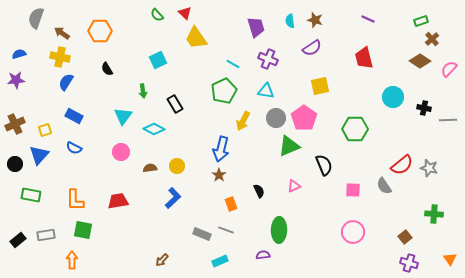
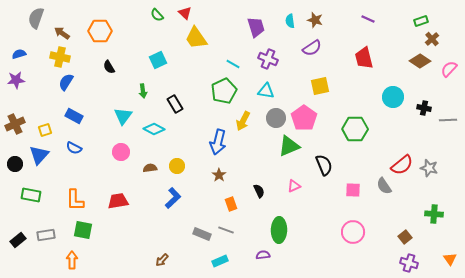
black semicircle at (107, 69): moved 2 px right, 2 px up
blue arrow at (221, 149): moved 3 px left, 7 px up
